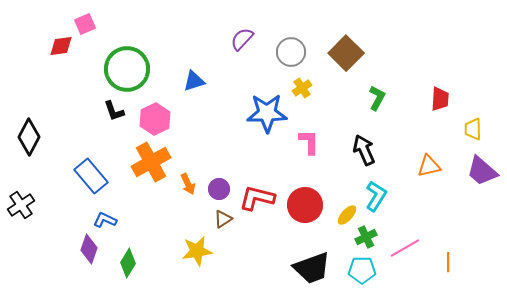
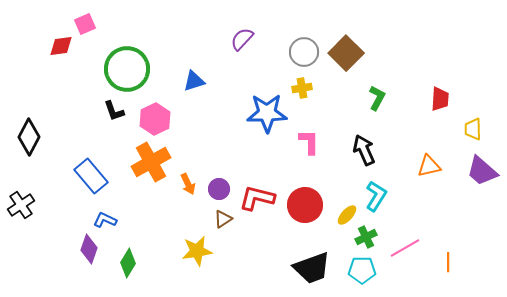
gray circle: moved 13 px right
yellow cross: rotated 24 degrees clockwise
